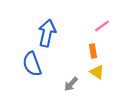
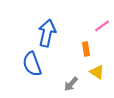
orange rectangle: moved 7 px left, 2 px up
